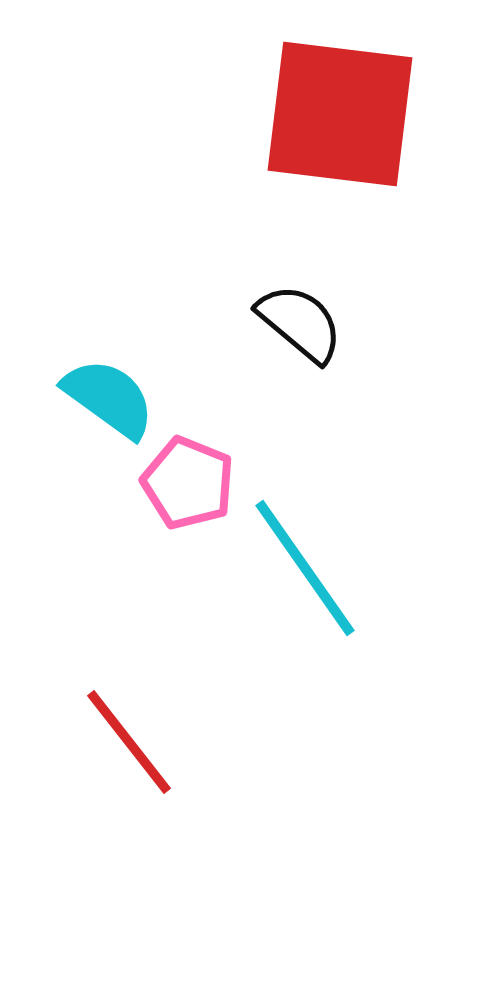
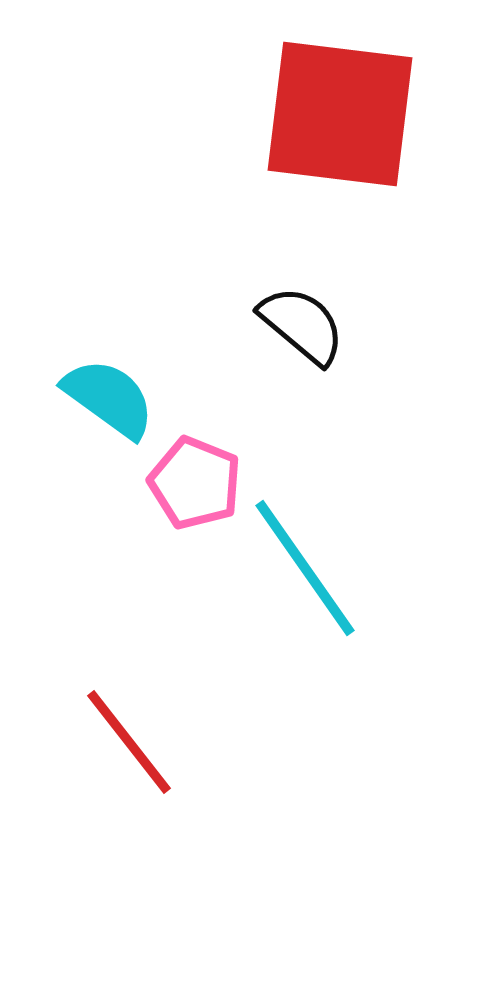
black semicircle: moved 2 px right, 2 px down
pink pentagon: moved 7 px right
